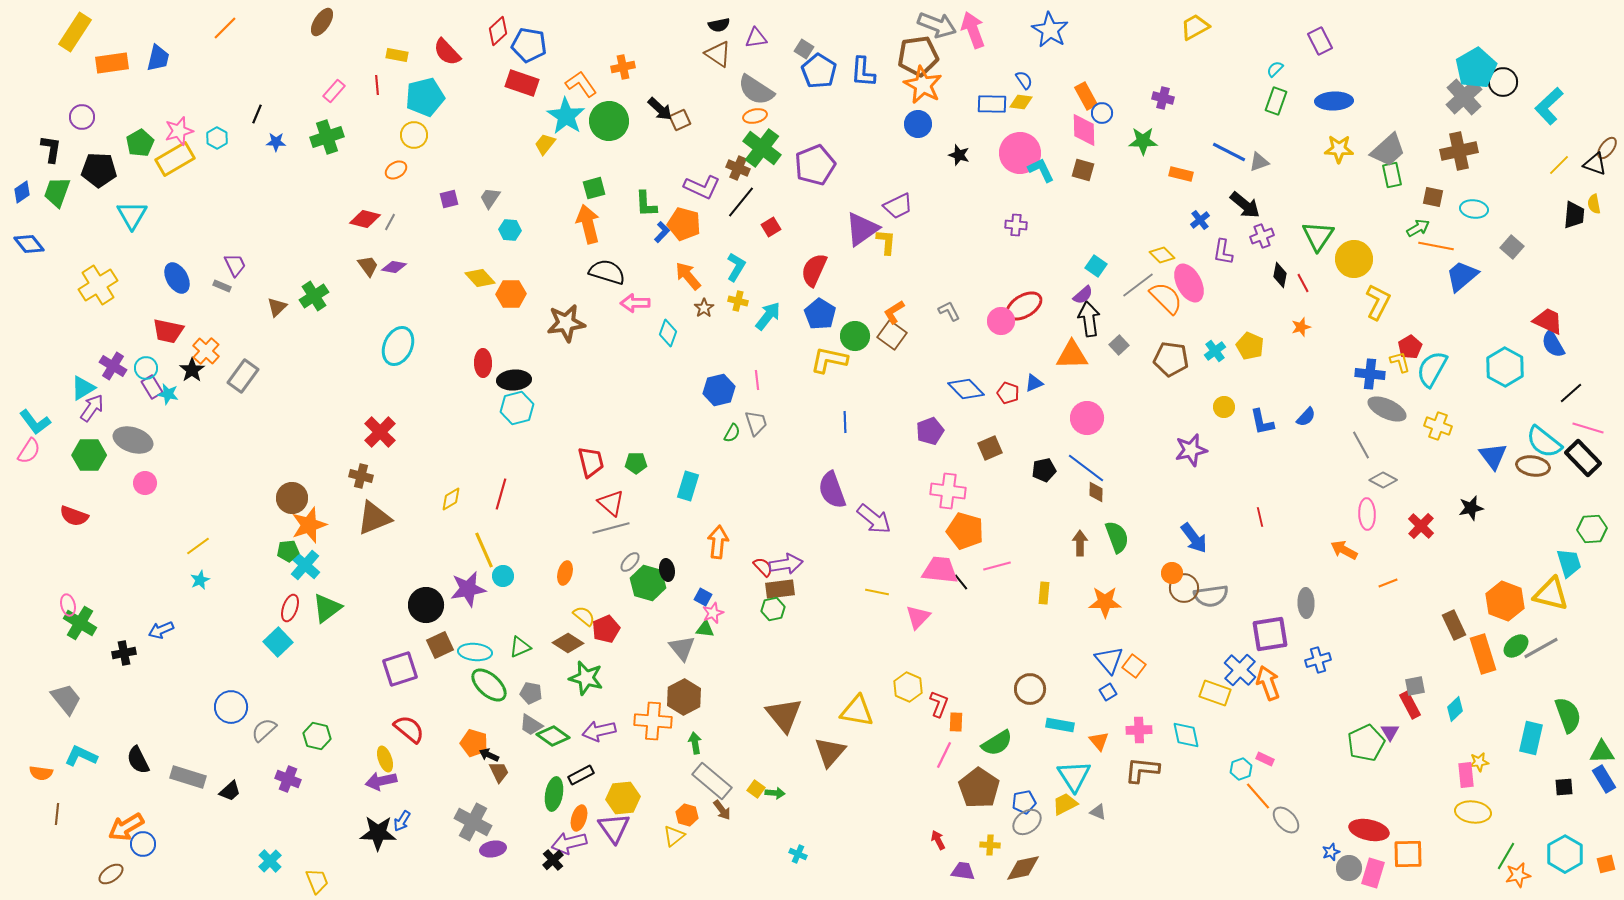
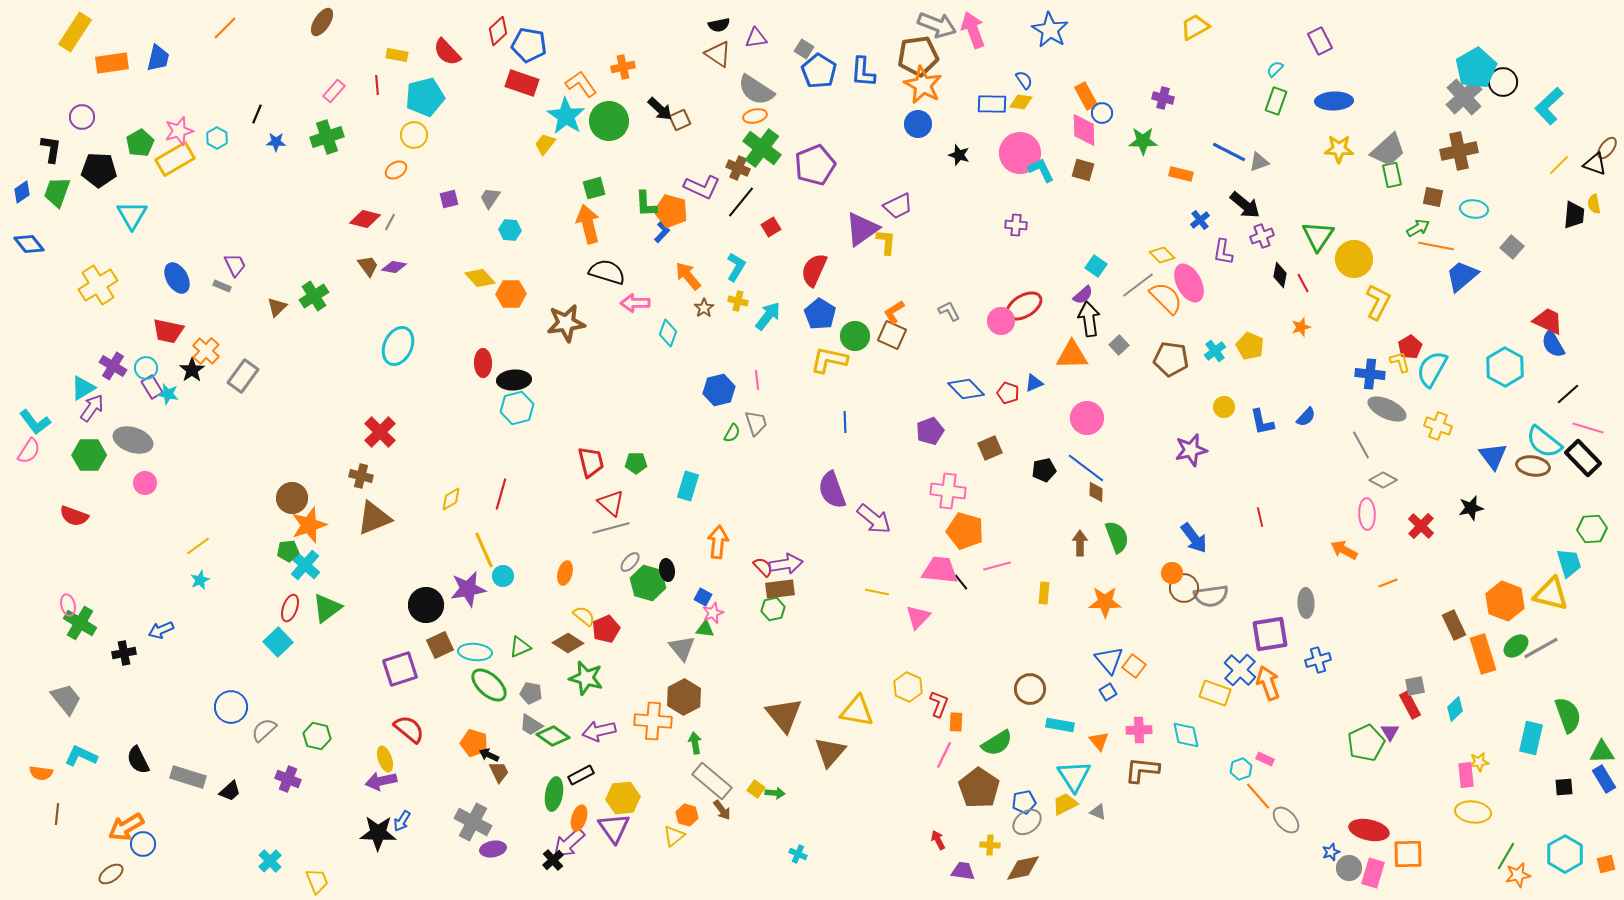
orange pentagon at (684, 224): moved 13 px left, 13 px up
brown square at (892, 335): rotated 12 degrees counterclockwise
black line at (1571, 393): moved 3 px left, 1 px down
purple arrow at (569, 843): rotated 28 degrees counterclockwise
